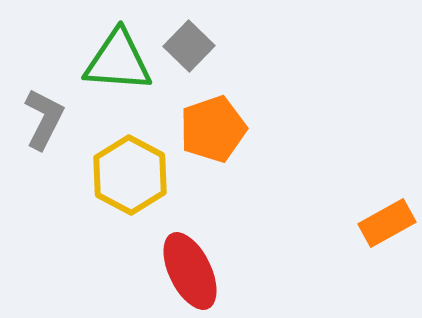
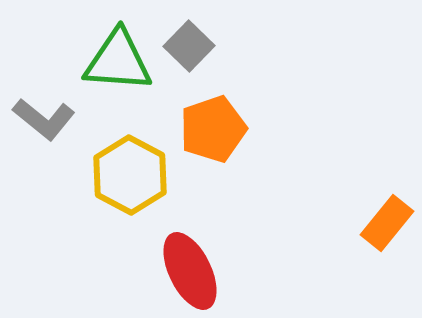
gray L-shape: rotated 102 degrees clockwise
orange rectangle: rotated 22 degrees counterclockwise
